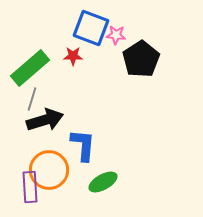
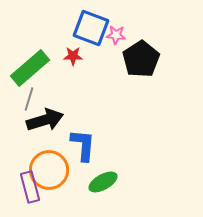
gray line: moved 3 px left
purple rectangle: rotated 12 degrees counterclockwise
